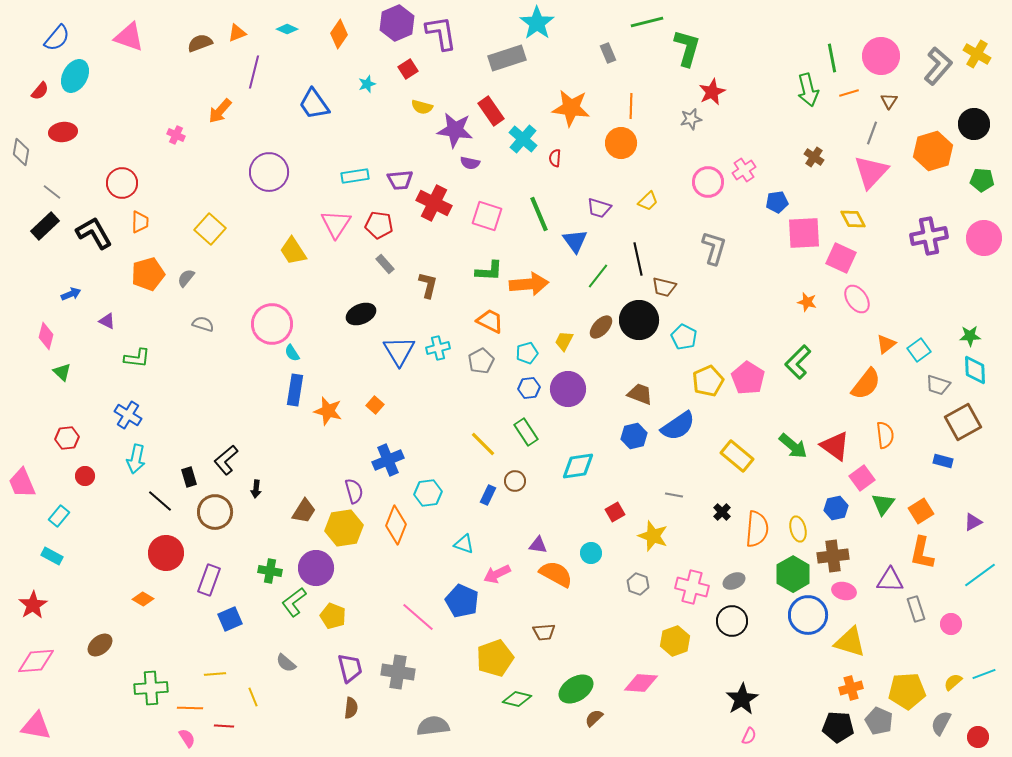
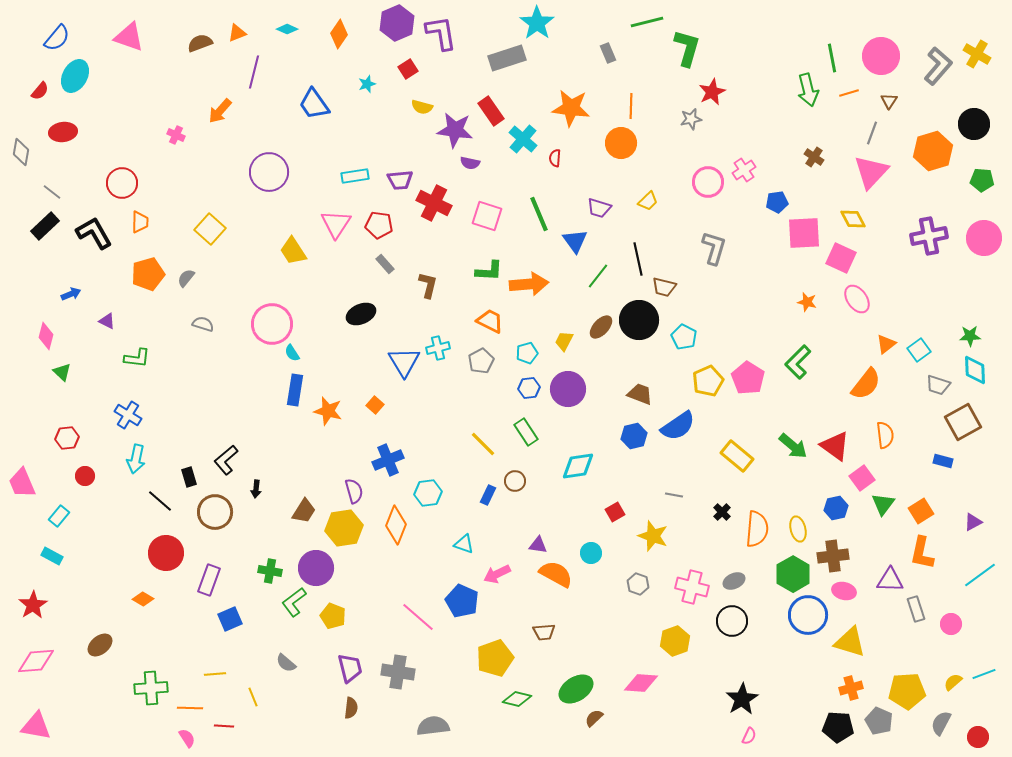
blue triangle at (399, 351): moved 5 px right, 11 px down
